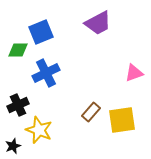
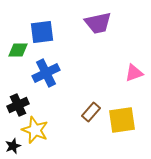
purple trapezoid: rotated 16 degrees clockwise
blue square: moved 1 px right; rotated 15 degrees clockwise
yellow star: moved 4 px left
